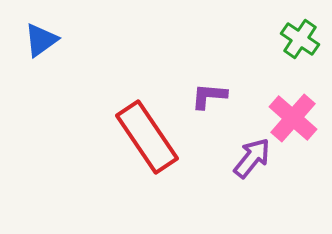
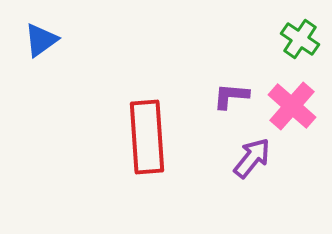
purple L-shape: moved 22 px right
pink cross: moved 1 px left, 12 px up
red rectangle: rotated 30 degrees clockwise
